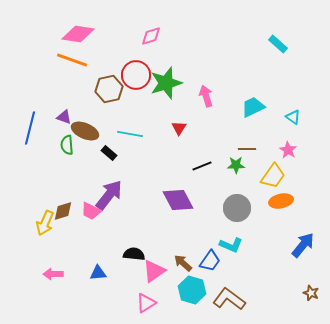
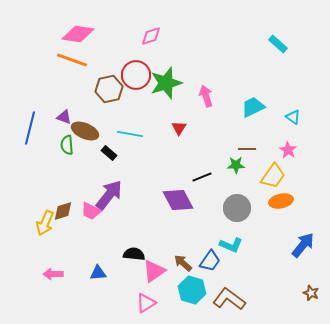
black line at (202, 166): moved 11 px down
